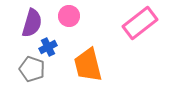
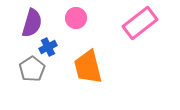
pink circle: moved 7 px right, 2 px down
orange trapezoid: moved 2 px down
gray pentagon: rotated 20 degrees clockwise
